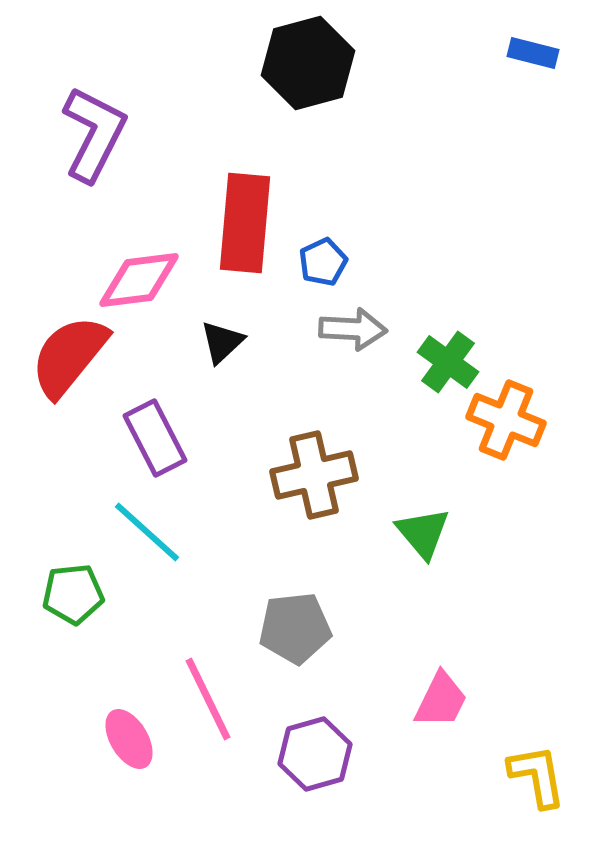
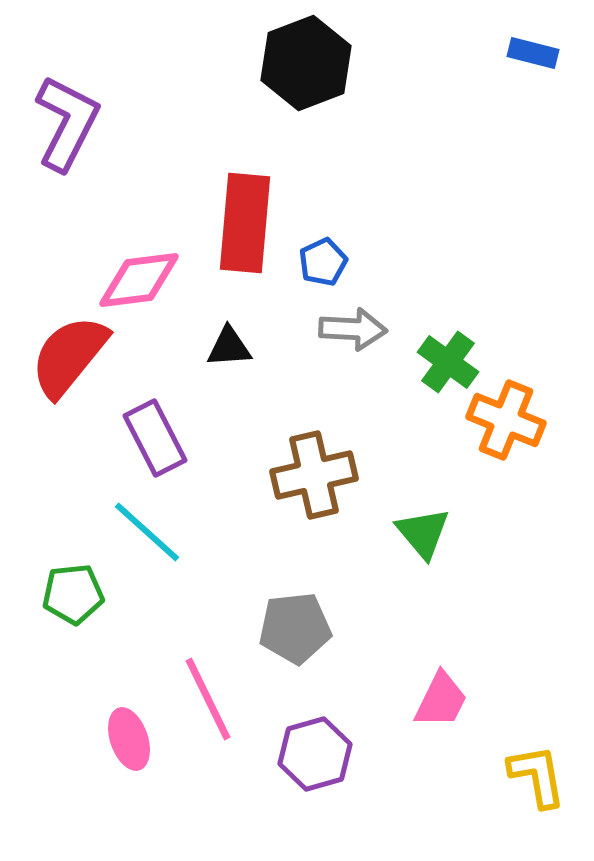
black hexagon: moved 2 px left; rotated 6 degrees counterclockwise
purple L-shape: moved 27 px left, 11 px up
black triangle: moved 7 px right, 5 px down; rotated 39 degrees clockwise
pink ellipse: rotated 12 degrees clockwise
